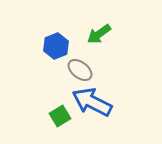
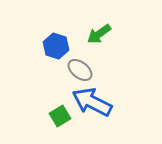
blue hexagon: rotated 20 degrees counterclockwise
